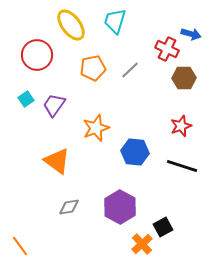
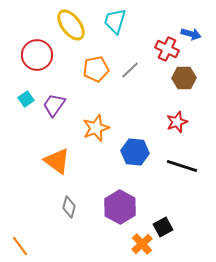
orange pentagon: moved 3 px right, 1 px down
red star: moved 4 px left, 4 px up
gray diamond: rotated 65 degrees counterclockwise
